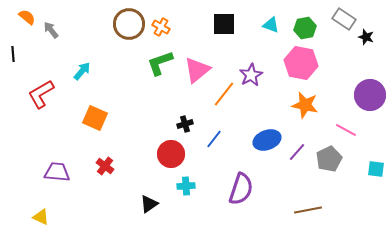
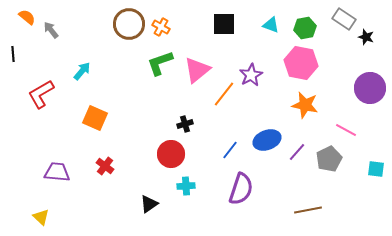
purple circle: moved 7 px up
blue line: moved 16 px right, 11 px down
yellow triangle: rotated 18 degrees clockwise
